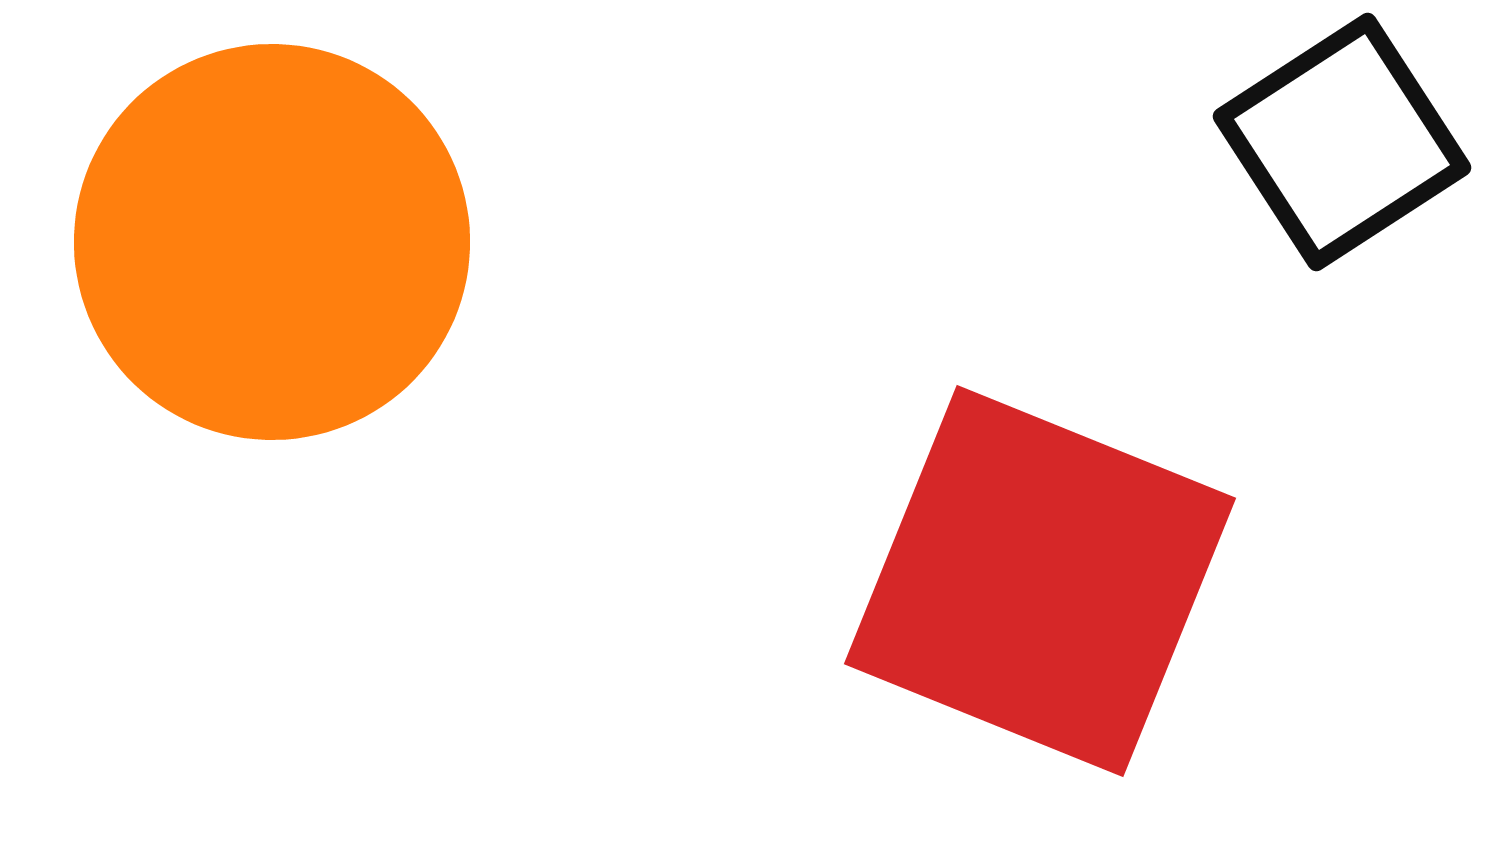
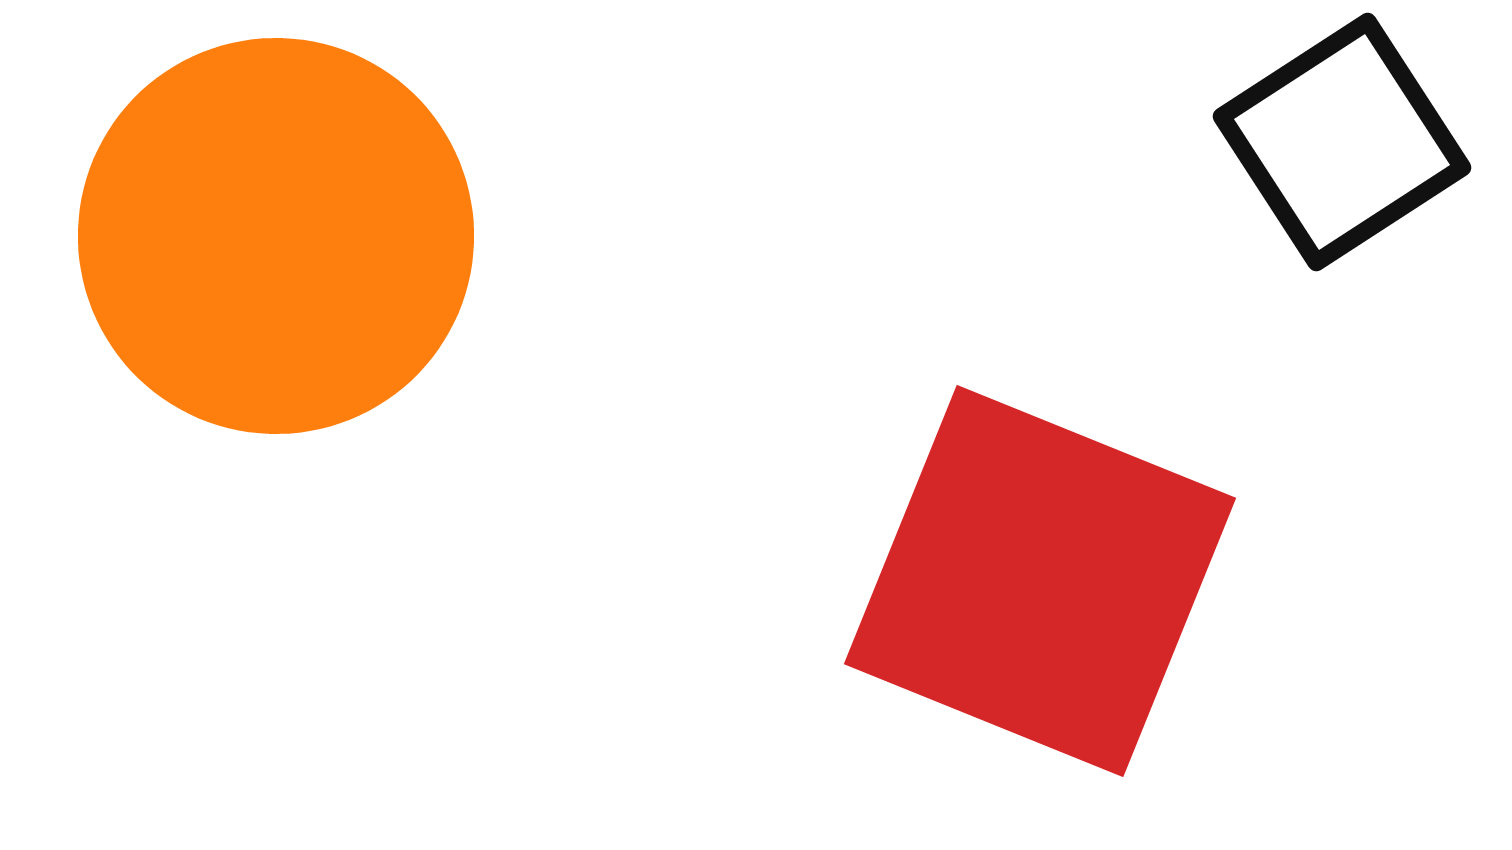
orange circle: moved 4 px right, 6 px up
